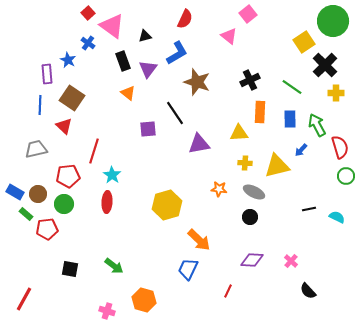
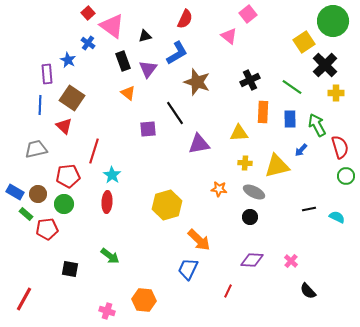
orange rectangle at (260, 112): moved 3 px right
green arrow at (114, 266): moved 4 px left, 10 px up
orange hexagon at (144, 300): rotated 10 degrees counterclockwise
